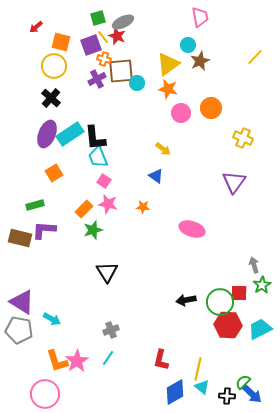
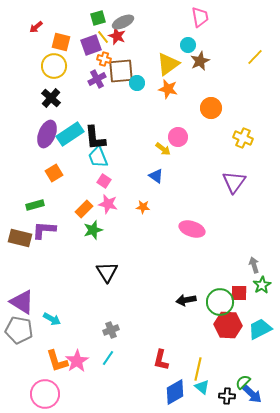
pink circle at (181, 113): moved 3 px left, 24 px down
